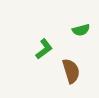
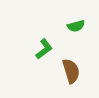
green semicircle: moved 5 px left, 4 px up
